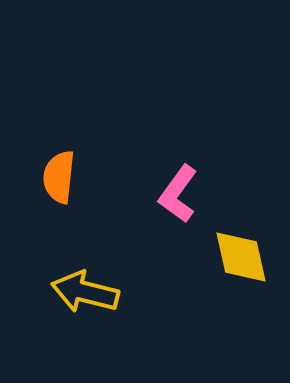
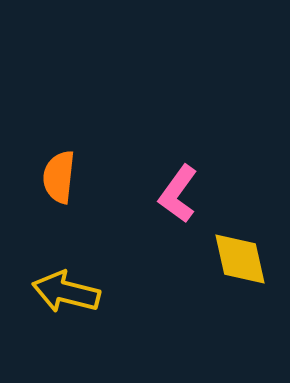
yellow diamond: moved 1 px left, 2 px down
yellow arrow: moved 19 px left
